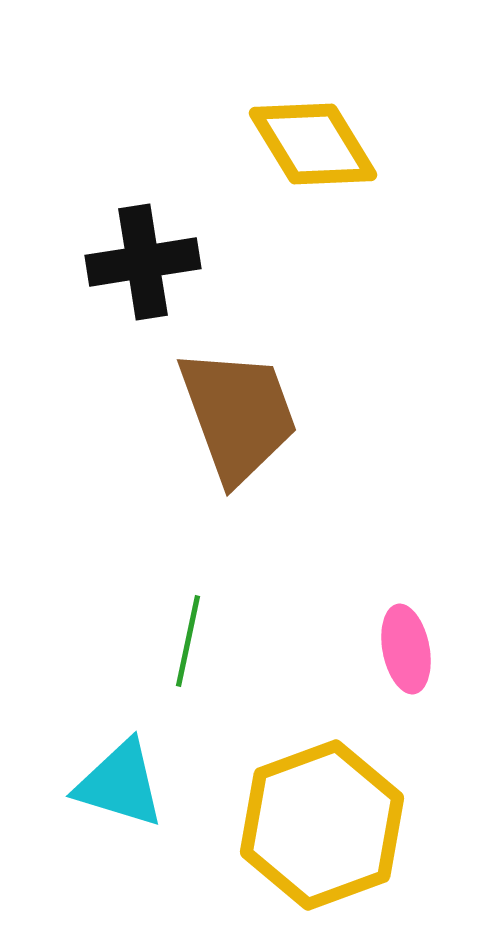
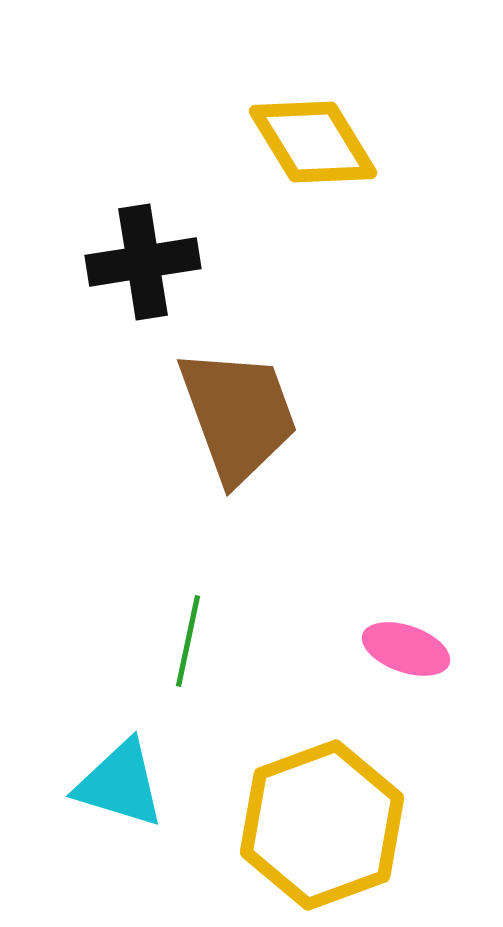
yellow diamond: moved 2 px up
pink ellipse: rotated 60 degrees counterclockwise
